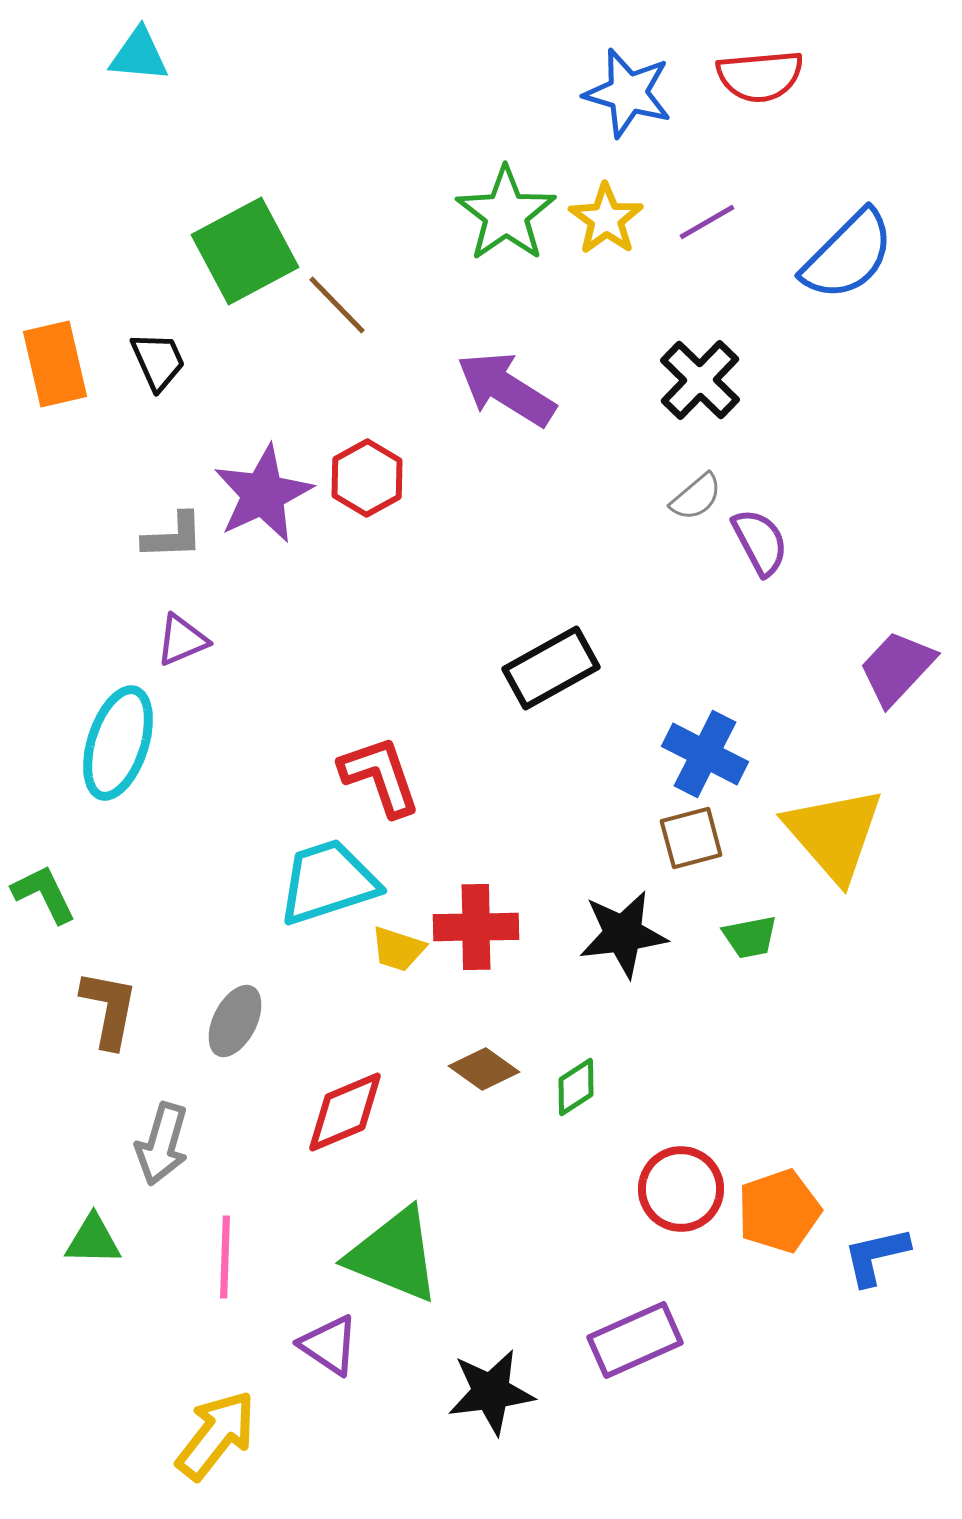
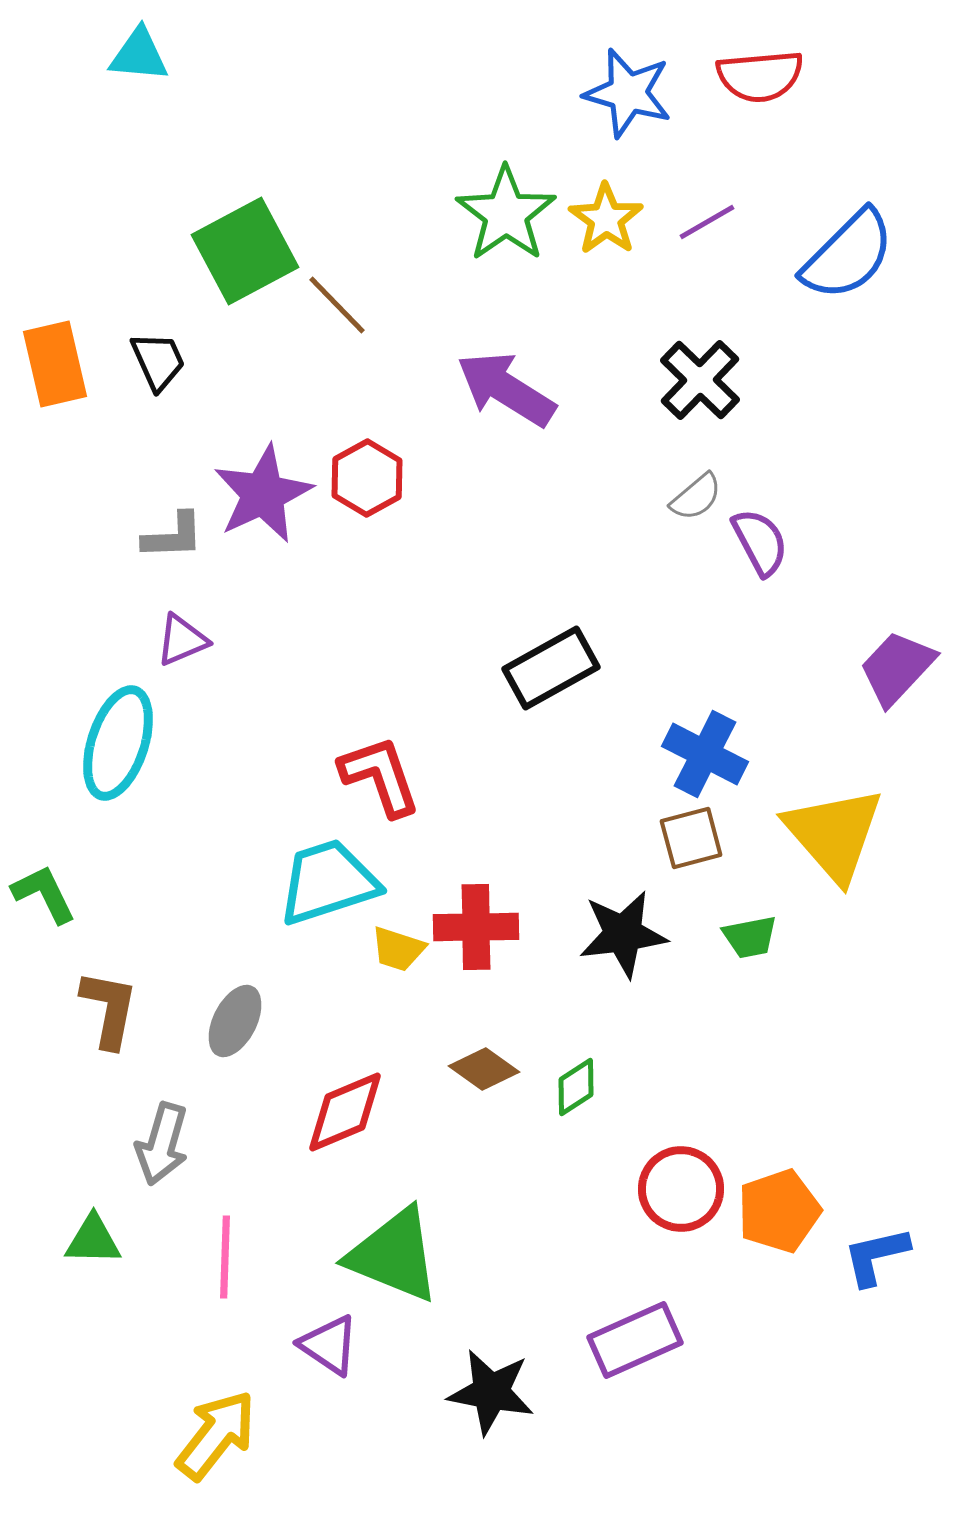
black star at (491, 1392): rotated 18 degrees clockwise
